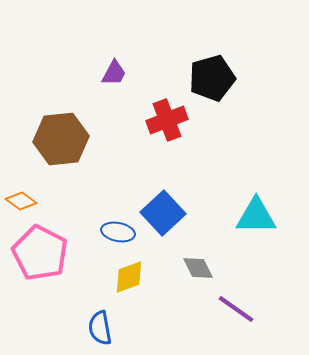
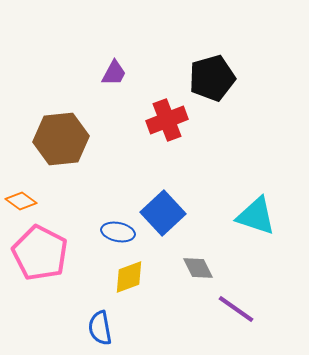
cyan triangle: rotated 18 degrees clockwise
